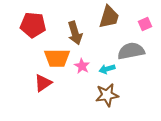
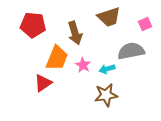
brown trapezoid: rotated 55 degrees clockwise
orange trapezoid: rotated 68 degrees counterclockwise
pink star: moved 1 px right, 1 px up
brown star: moved 1 px left
